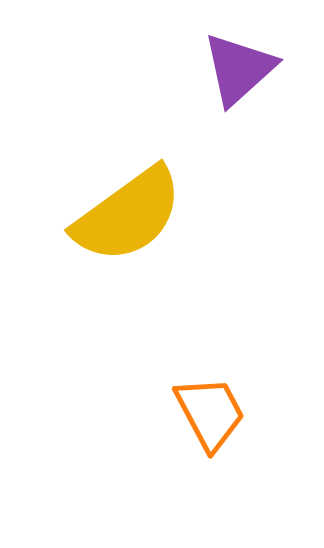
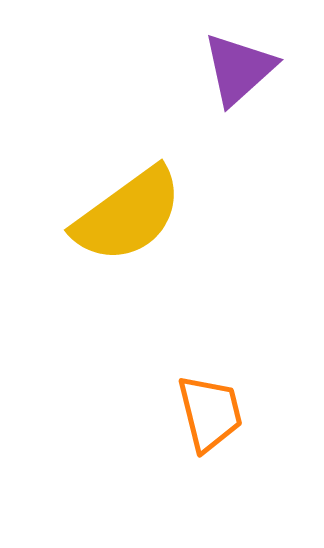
orange trapezoid: rotated 14 degrees clockwise
